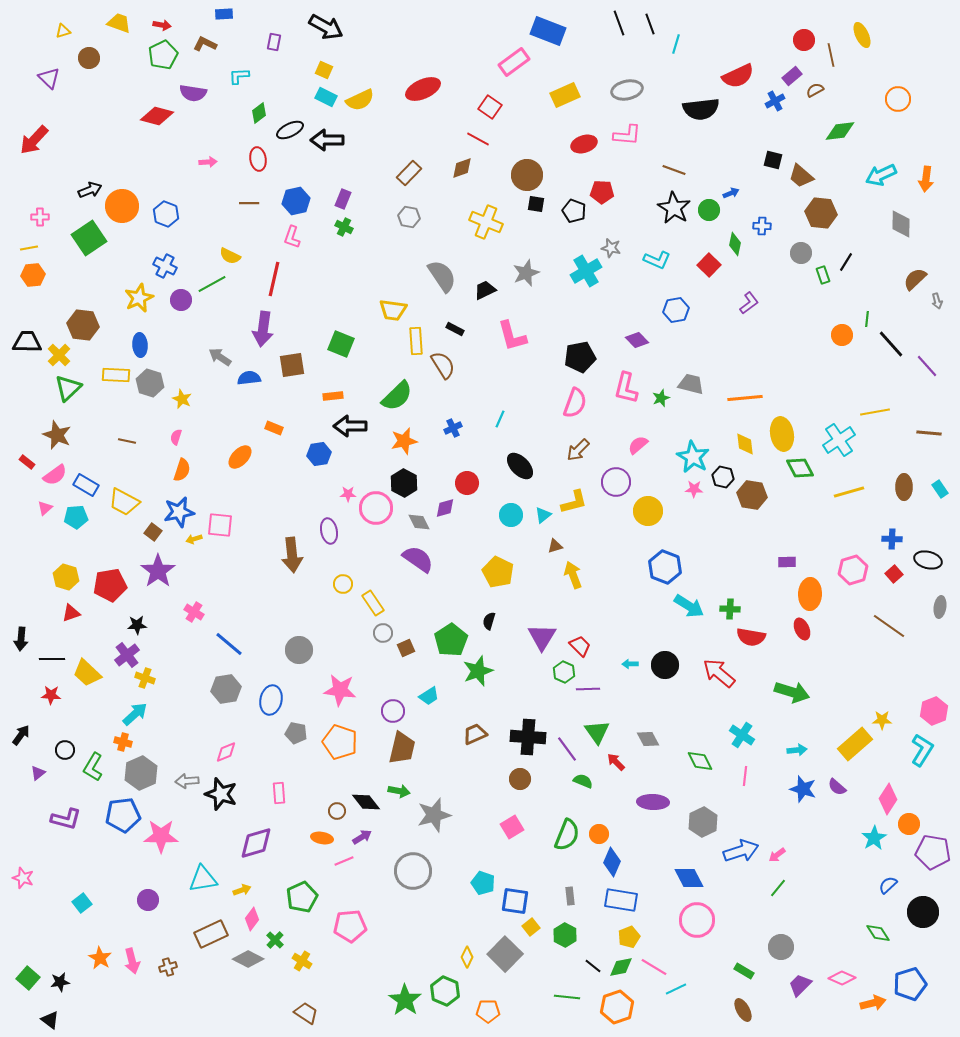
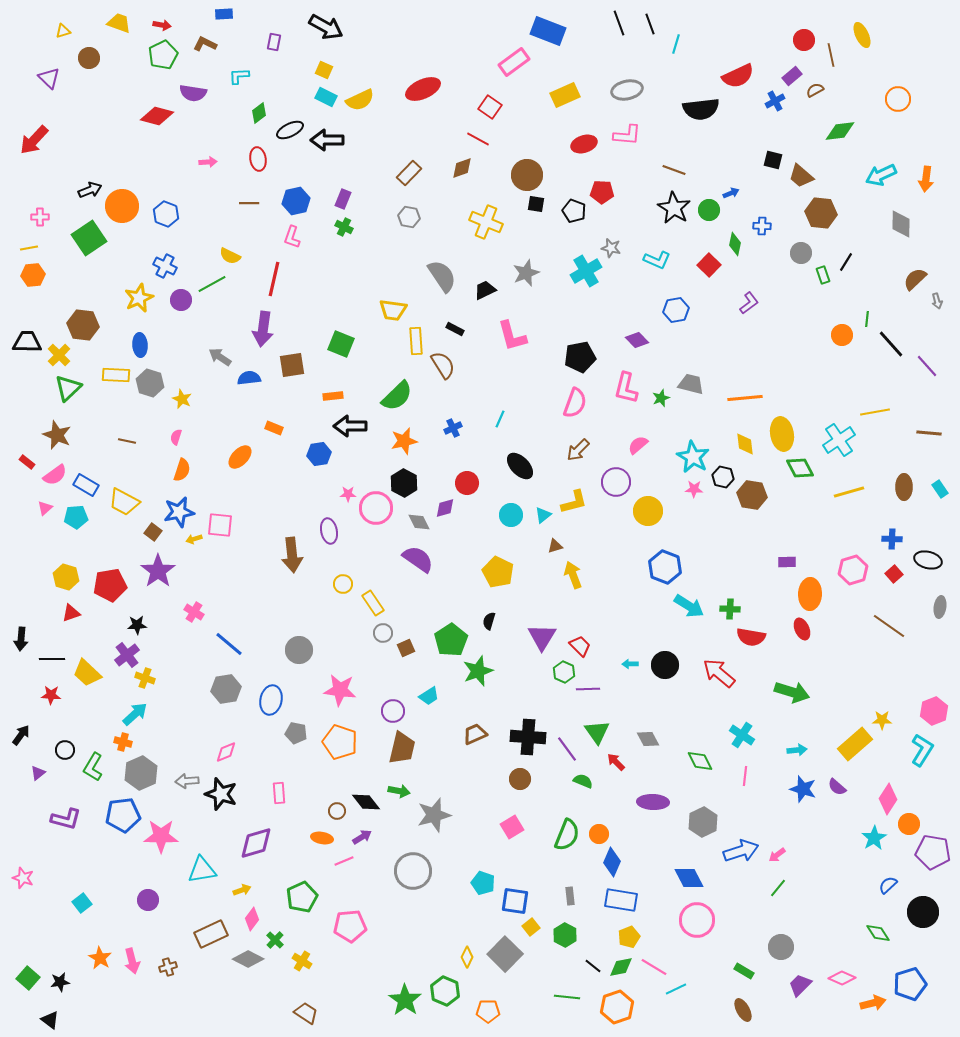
cyan triangle at (203, 879): moved 1 px left, 9 px up
